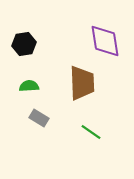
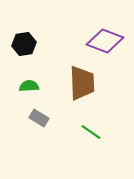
purple diamond: rotated 60 degrees counterclockwise
